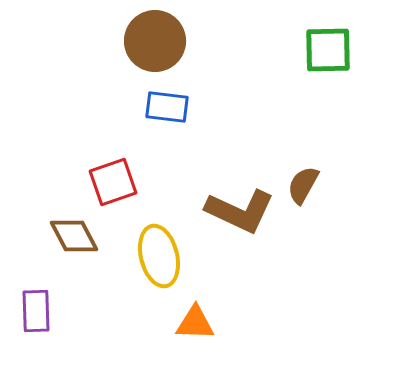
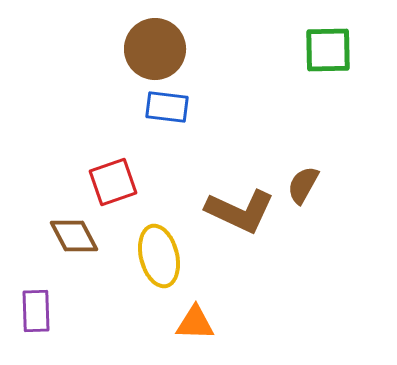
brown circle: moved 8 px down
